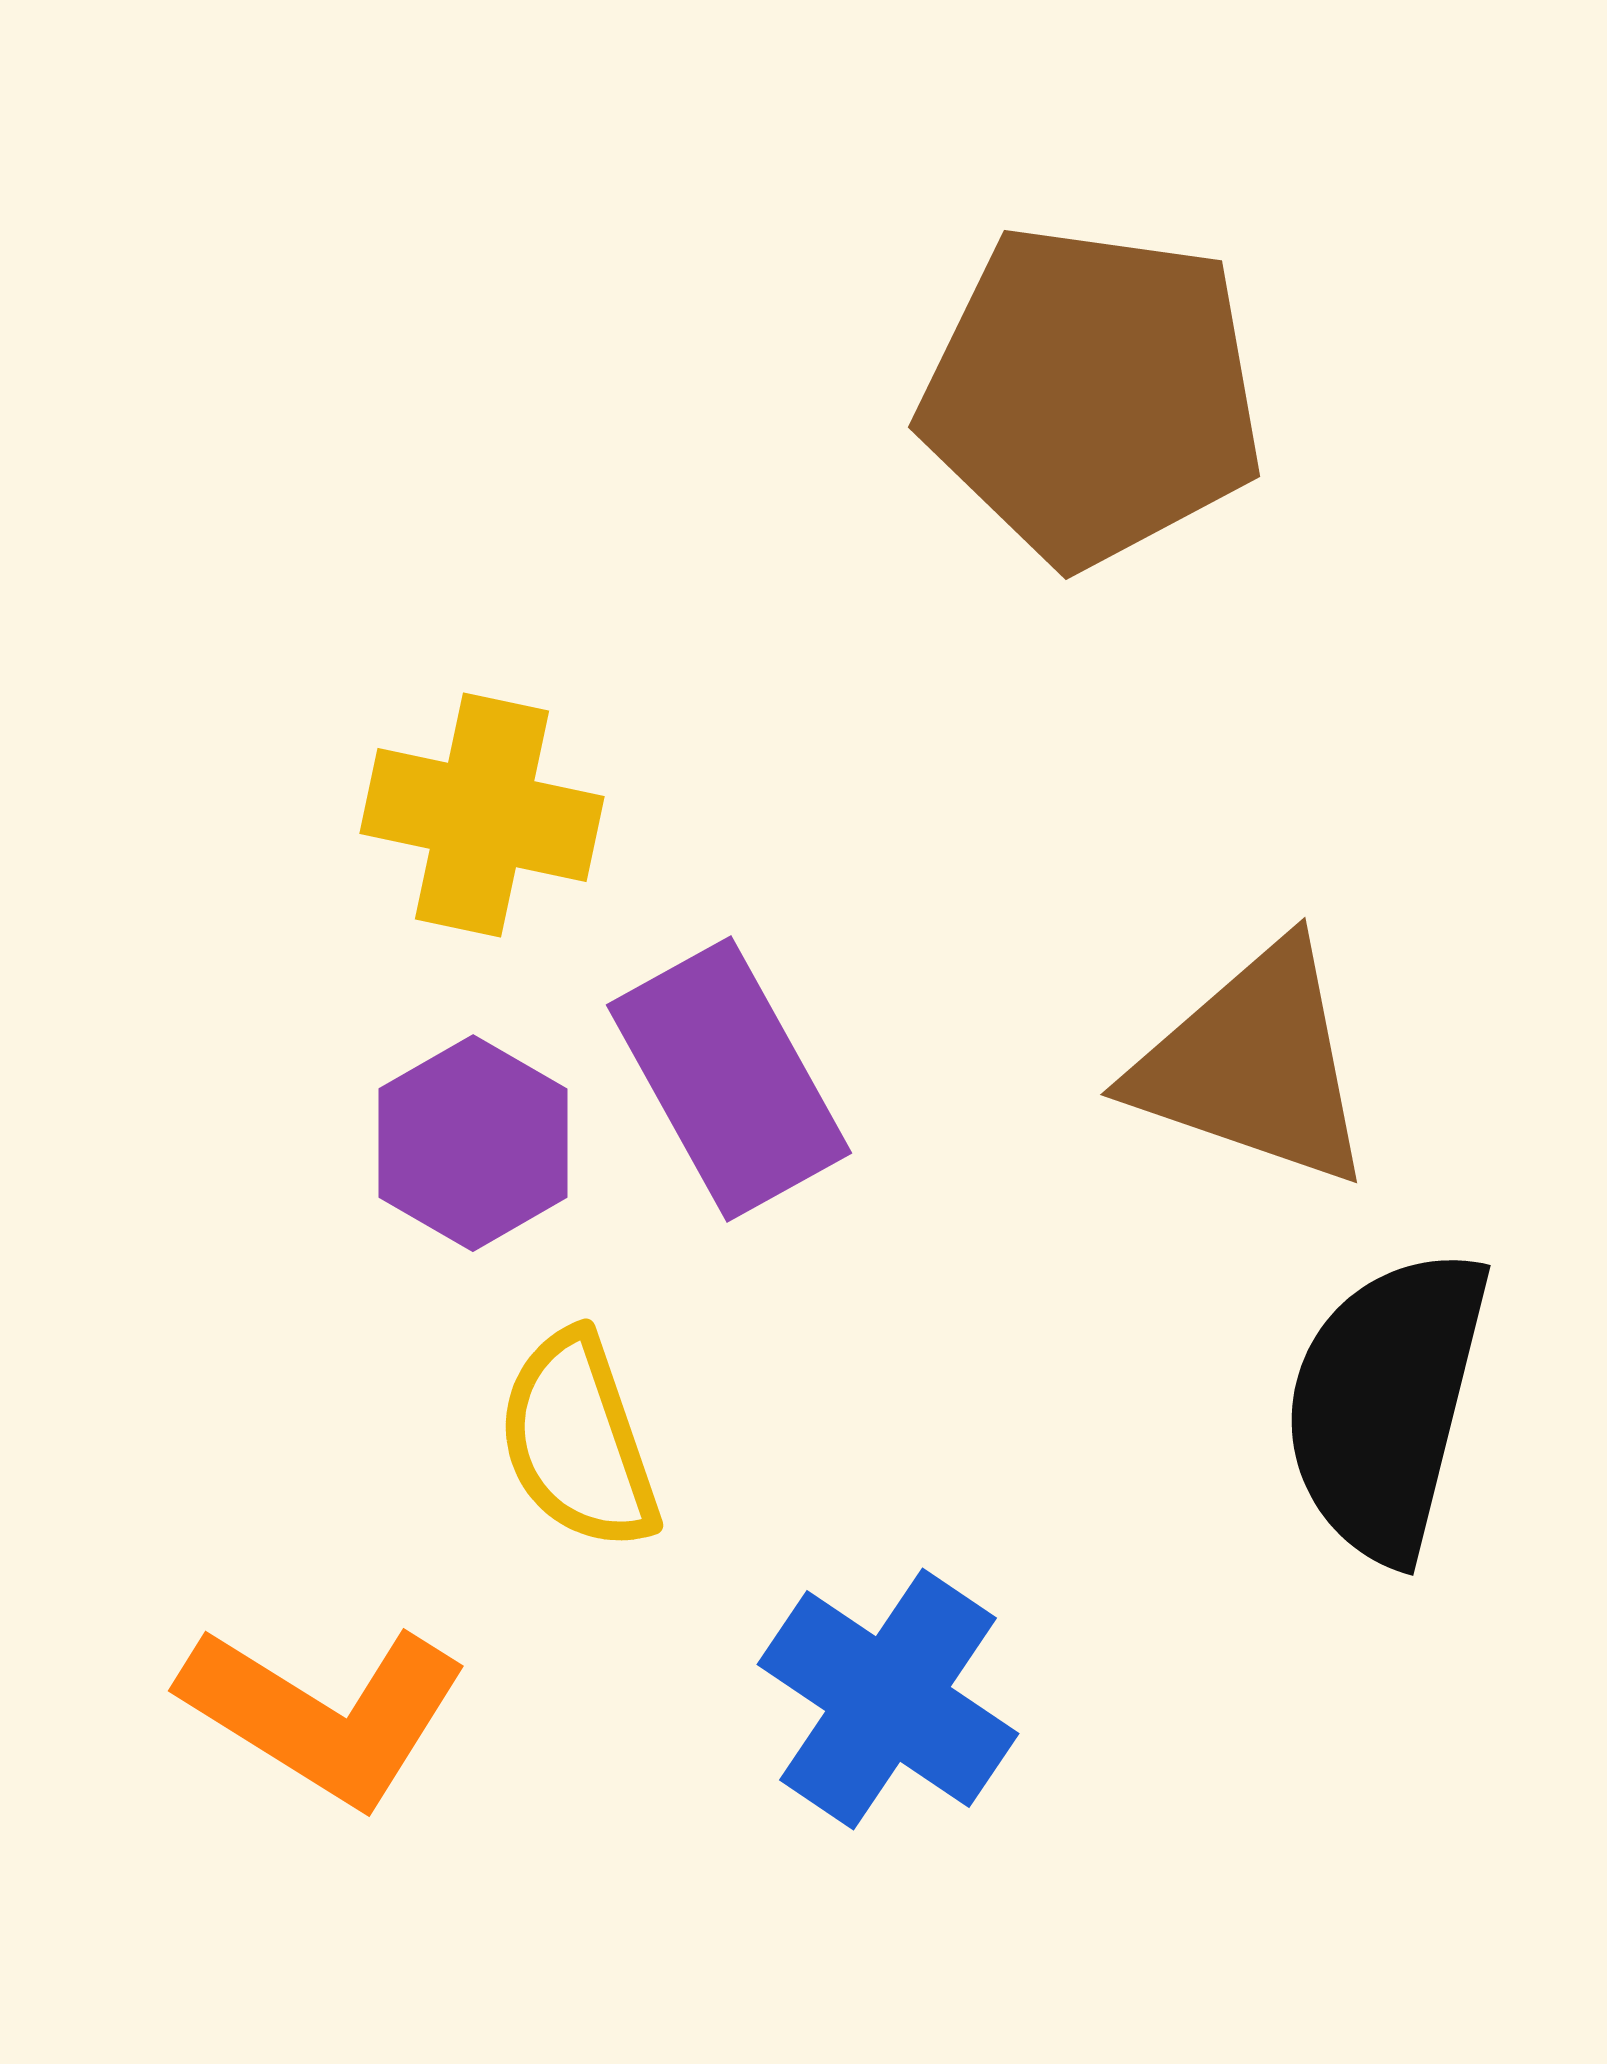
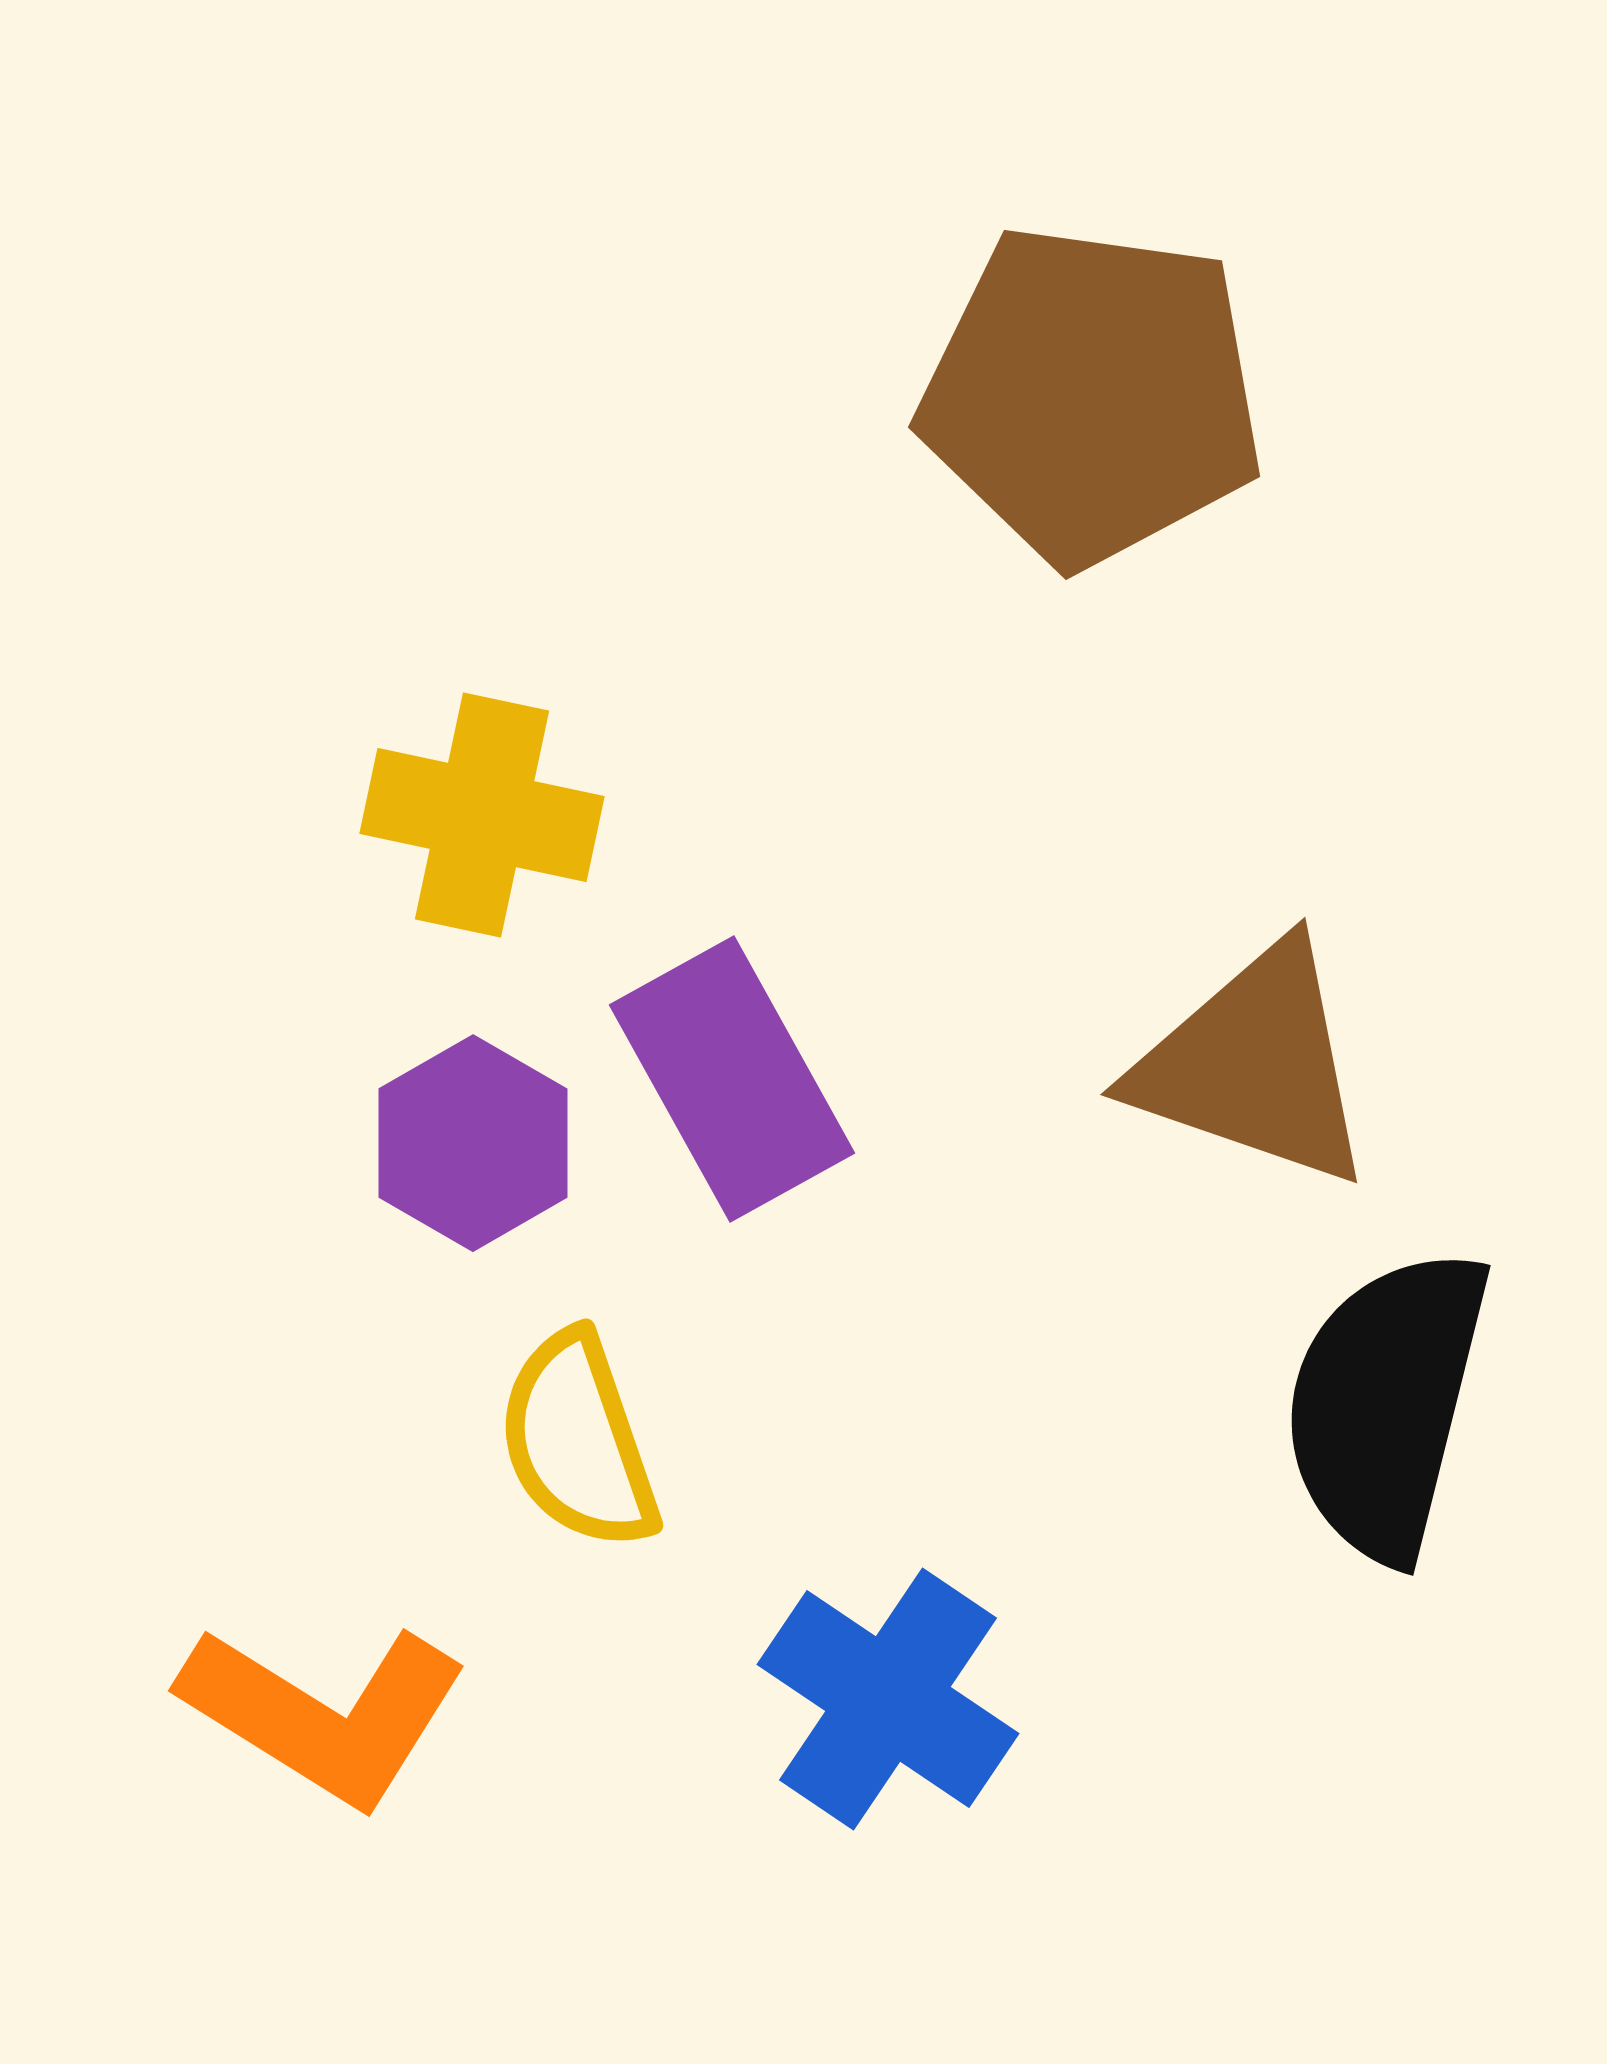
purple rectangle: moved 3 px right
